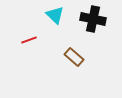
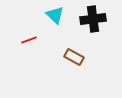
black cross: rotated 20 degrees counterclockwise
brown rectangle: rotated 12 degrees counterclockwise
